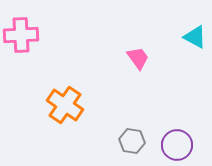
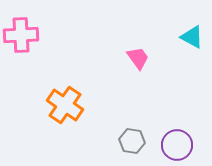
cyan triangle: moved 3 px left
